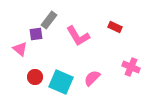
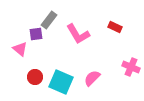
pink L-shape: moved 2 px up
